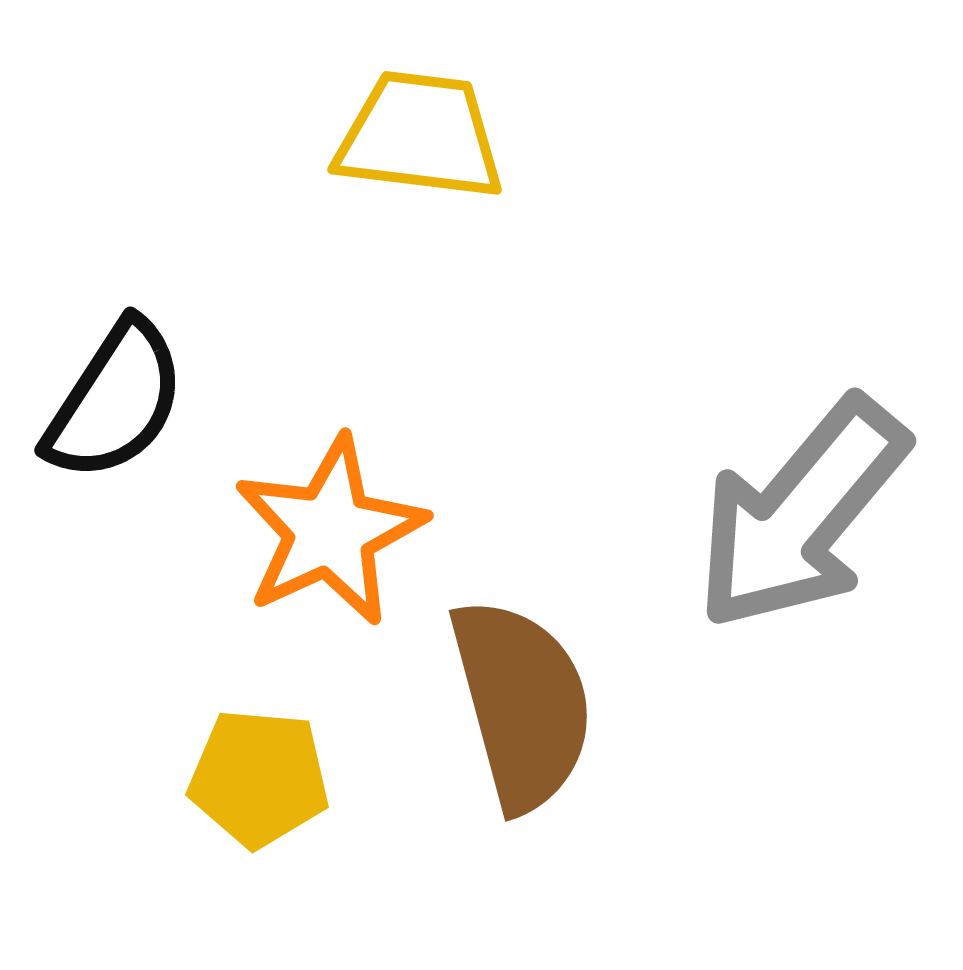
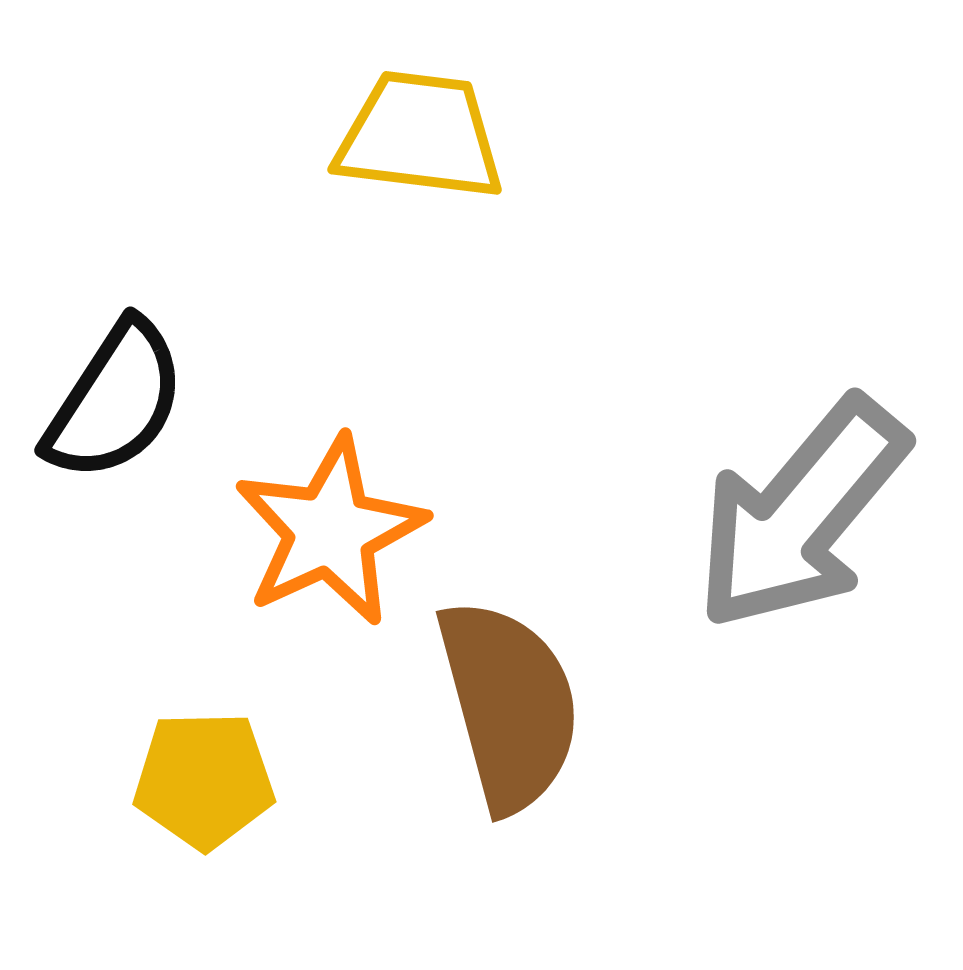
brown semicircle: moved 13 px left, 1 px down
yellow pentagon: moved 55 px left, 2 px down; rotated 6 degrees counterclockwise
